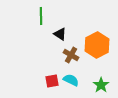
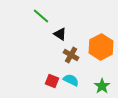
green line: rotated 48 degrees counterclockwise
orange hexagon: moved 4 px right, 2 px down
red square: rotated 32 degrees clockwise
green star: moved 1 px right, 1 px down
